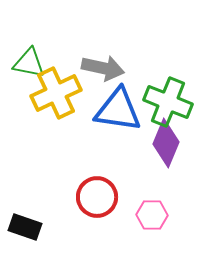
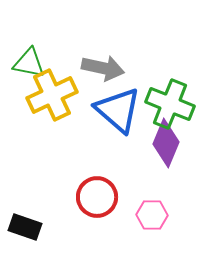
yellow cross: moved 4 px left, 2 px down
green cross: moved 2 px right, 2 px down
blue triangle: rotated 33 degrees clockwise
